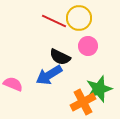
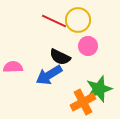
yellow circle: moved 1 px left, 2 px down
pink semicircle: moved 17 px up; rotated 24 degrees counterclockwise
